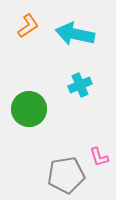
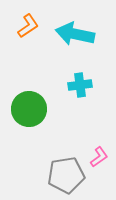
cyan cross: rotated 15 degrees clockwise
pink L-shape: rotated 110 degrees counterclockwise
